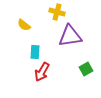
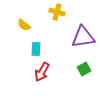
purple triangle: moved 13 px right, 1 px down
cyan rectangle: moved 1 px right, 3 px up
green square: moved 2 px left
